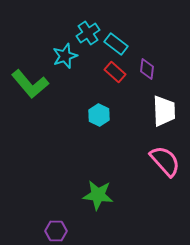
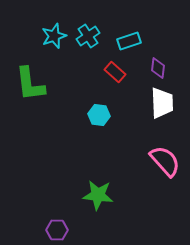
cyan cross: moved 3 px down
cyan rectangle: moved 13 px right, 3 px up; rotated 55 degrees counterclockwise
cyan star: moved 11 px left, 20 px up
purple diamond: moved 11 px right, 1 px up
green L-shape: rotated 33 degrees clockwise
white trapezoid: moved 2 px left, 8 px up
cyan hexagon: rotated 20 degrees counterclockwise
purple hexagon: moved 1 px right, 1 px up
